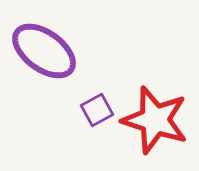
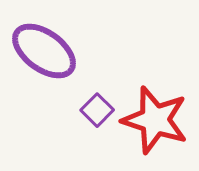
purple square: rotated 16 degrees counterclockwise
